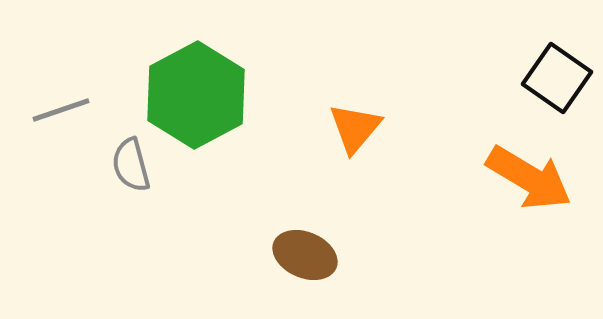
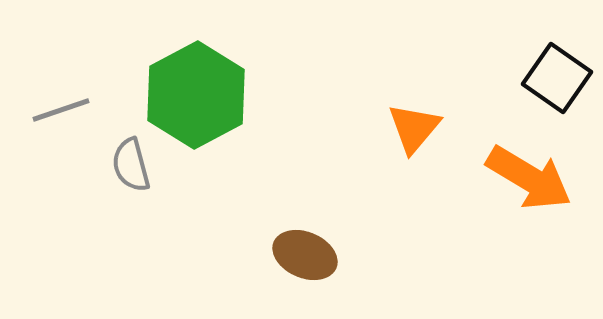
orange triangle: moved 59 px right
